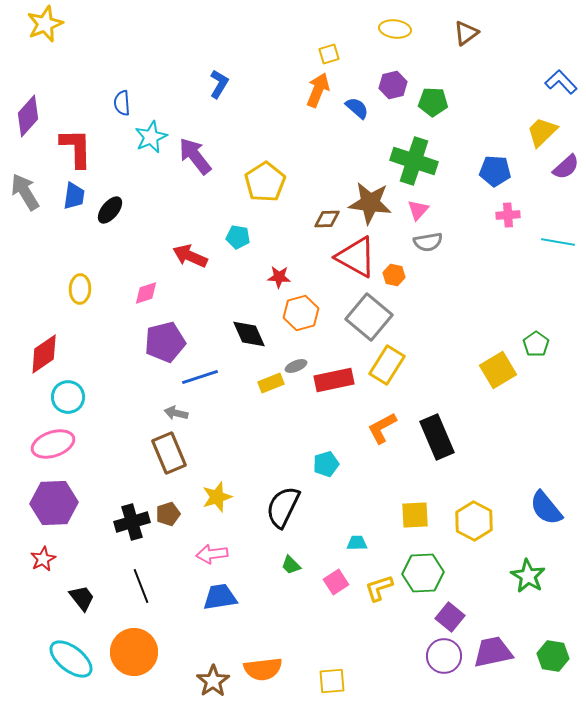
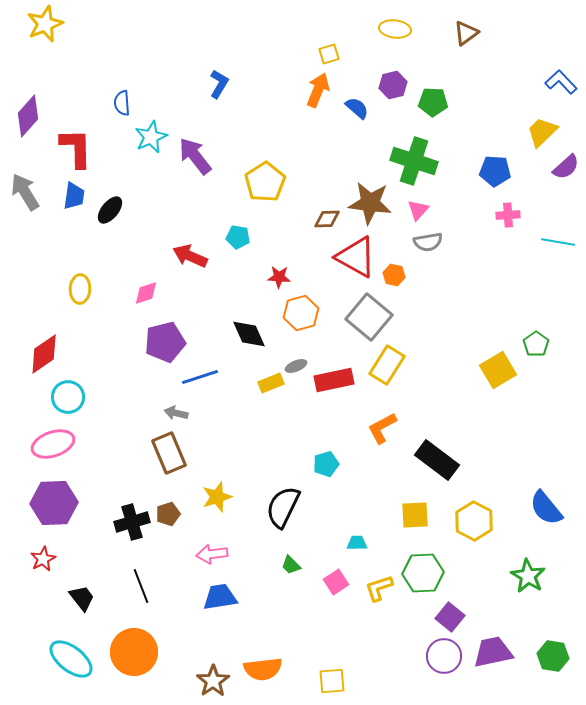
black rectangle at (437, 437): moved 23 px down; rotated 30 degrees counterclockwise
